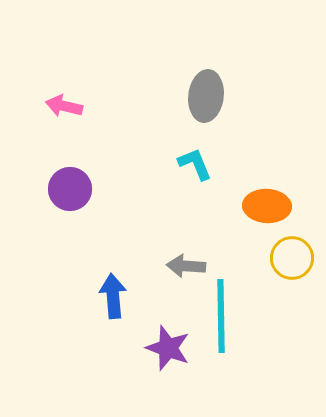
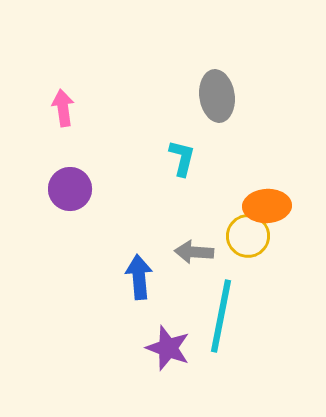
gray ellipse: moved 11 px right; rotated 15 degrees counterclockwise
pink arrow: moved 1 px left, 2 px down; rotated 69 degrees clockwise
cyan L-shape: moved 13 px left, 6 px up; rotated 36 degrees clockwise
orange ellipse: rotated 6 degrees counterclockwise
yellow circle: moved 44 px left, 22 px up
gray arrow: moved 8 px right, 14 px up
blue arrow: moved 26 px right, 19 px up
cyan line: rotated 12 degrees clockwise
